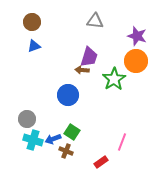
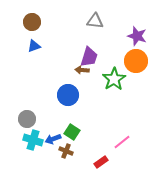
pink line: rotated 30 degrees clockwise
